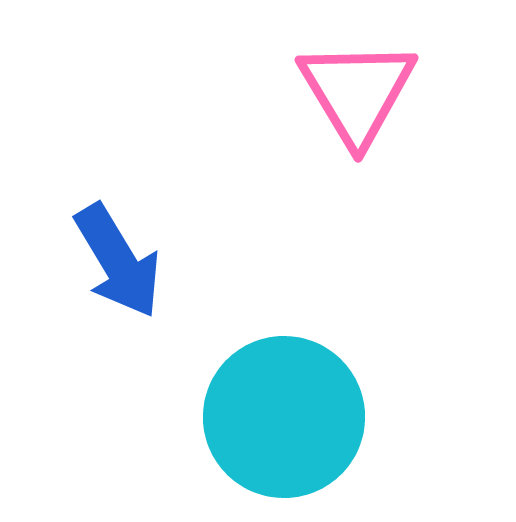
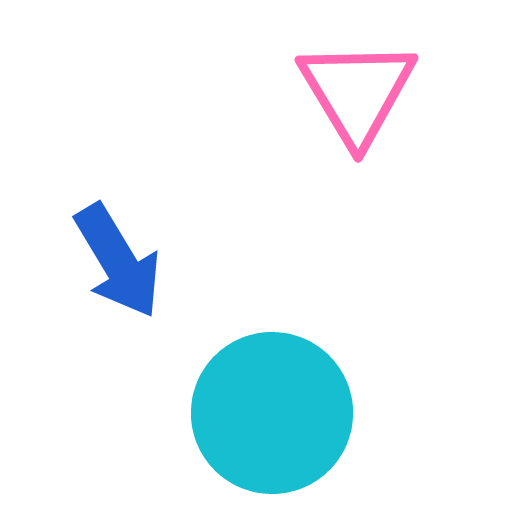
cyan circle: moved 12 px left, 4 px up
